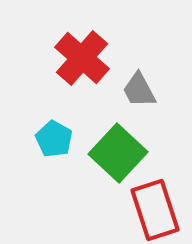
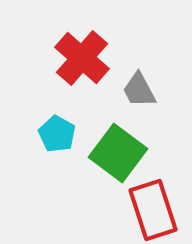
cyan pentagon: moved 3 px right, 5 px up
green square: rotated 6 degrees counterclockwise
red rectangle: moved 2 px left
